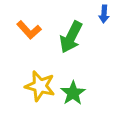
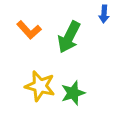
green arrow: moved 2 px left
green star: rotated 15 degrees clockwise
